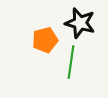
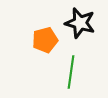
green line: moved 10 px down
